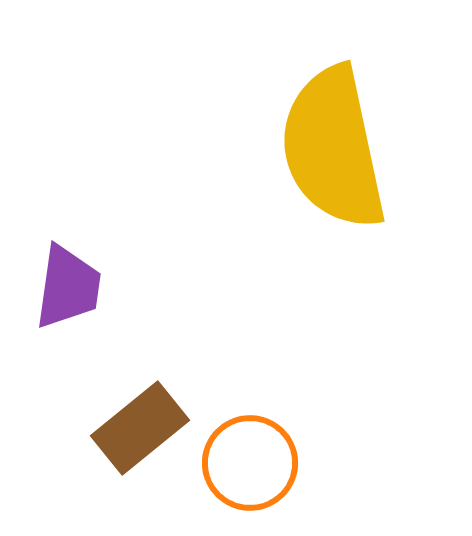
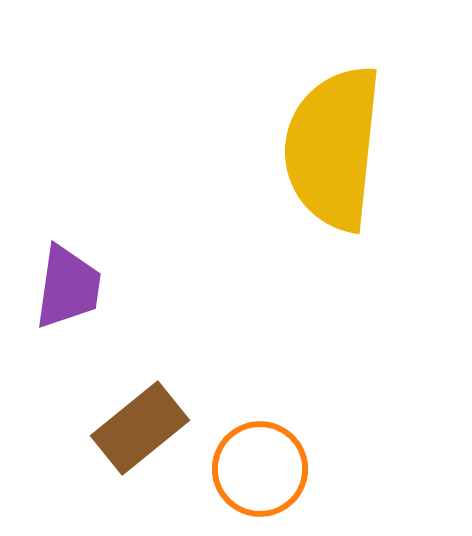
yellow semicircle: rotated 18 degrees clockwise
orange circle: moved 10 px right, 6 px down
